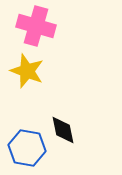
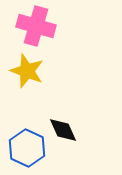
black diamond: rotated 12 degrees counterclockwise
blue hexagon: rotated 15 degrees clockwise
